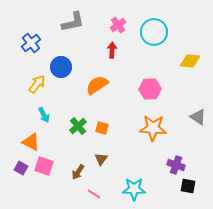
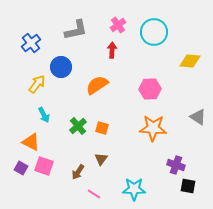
gray L-shape: moved 3 px right, 8 px down
